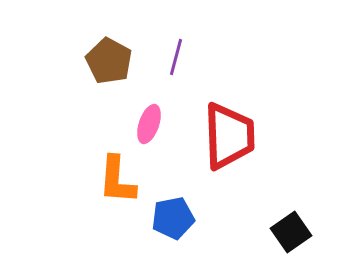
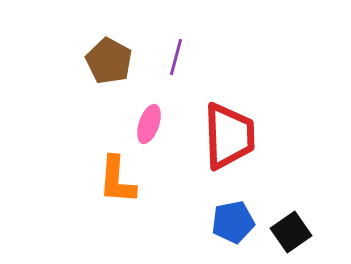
blue pentagon: moved 60 px right, 4 px down
